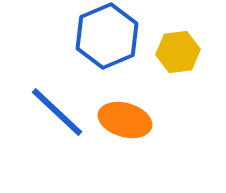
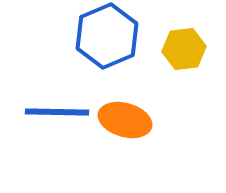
yellow hexagon: moved 6 px right, 3 px up
blue line: rotated 42 degrees counterclockwise
